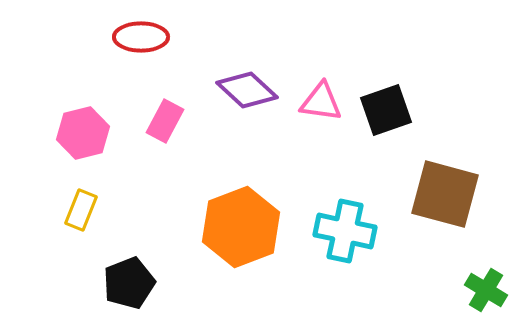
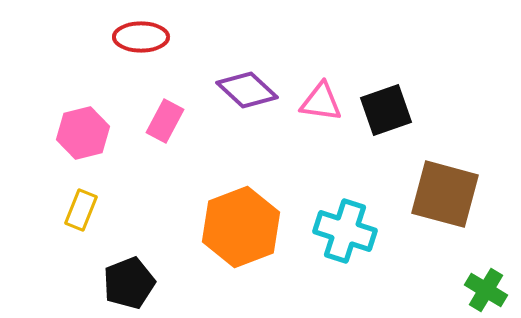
cyan cross: rotated 6 degrees clockwise
